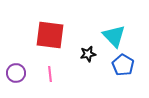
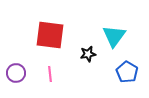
cyan triangle: rotated 20 degrees clockwise
blue pentagon: moved 4 px right, 7 px down
